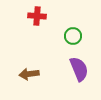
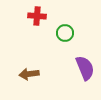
green circle: moved 8 px left, 3 px up
purple semicircle: moved 6 px right, 1 px up
